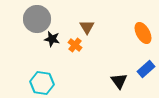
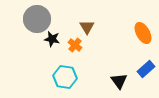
cyan hexagon: moved 23 px right, 6 px up
